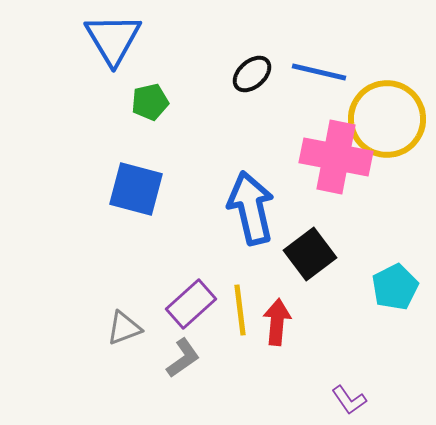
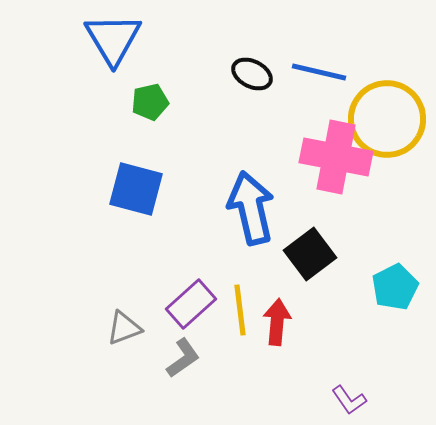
black ellipse: rotated 69 degrees clockwise
